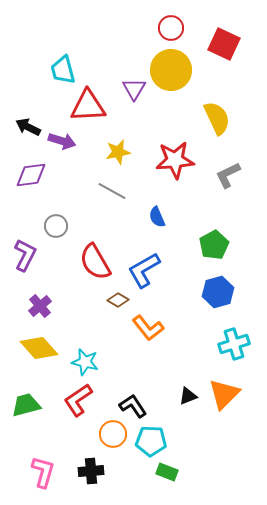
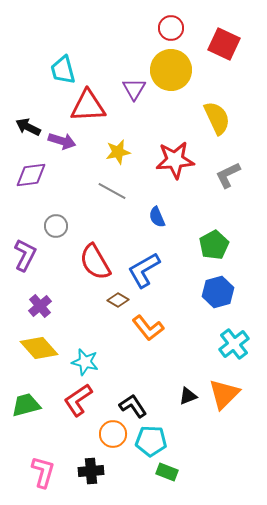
cyan cross: rotated 20 degrees counterclockwise
